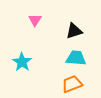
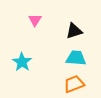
orange trapezoid: moved 2 px right
